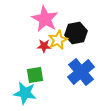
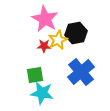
cyan star: moved 17 px right
